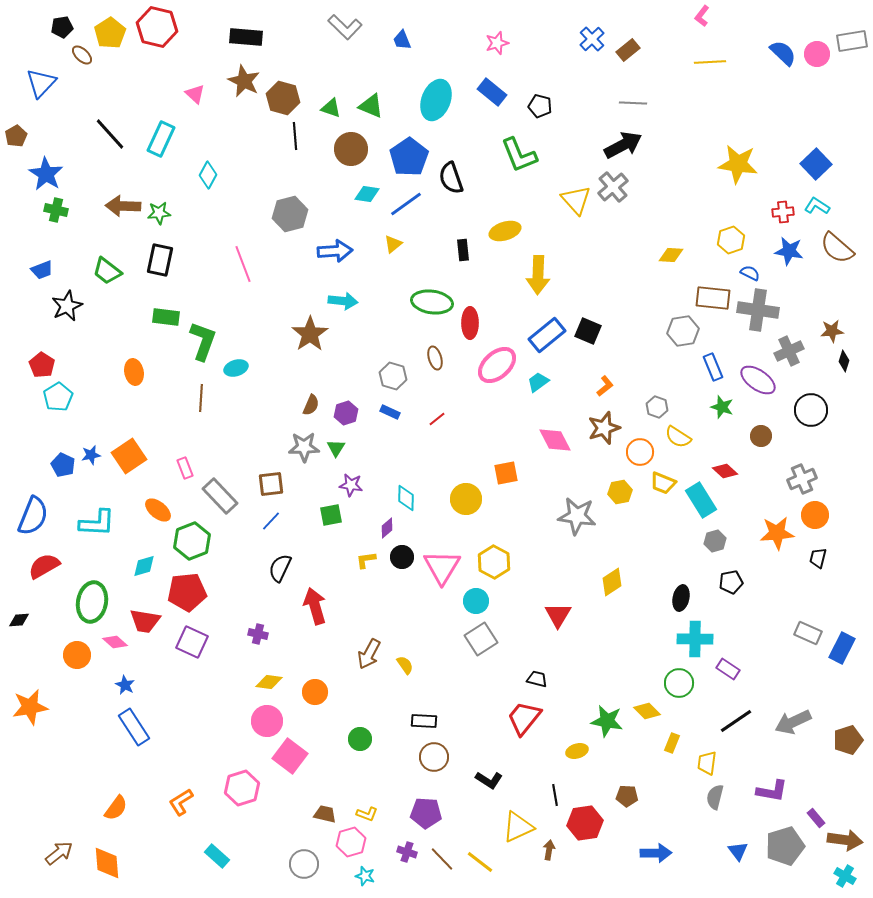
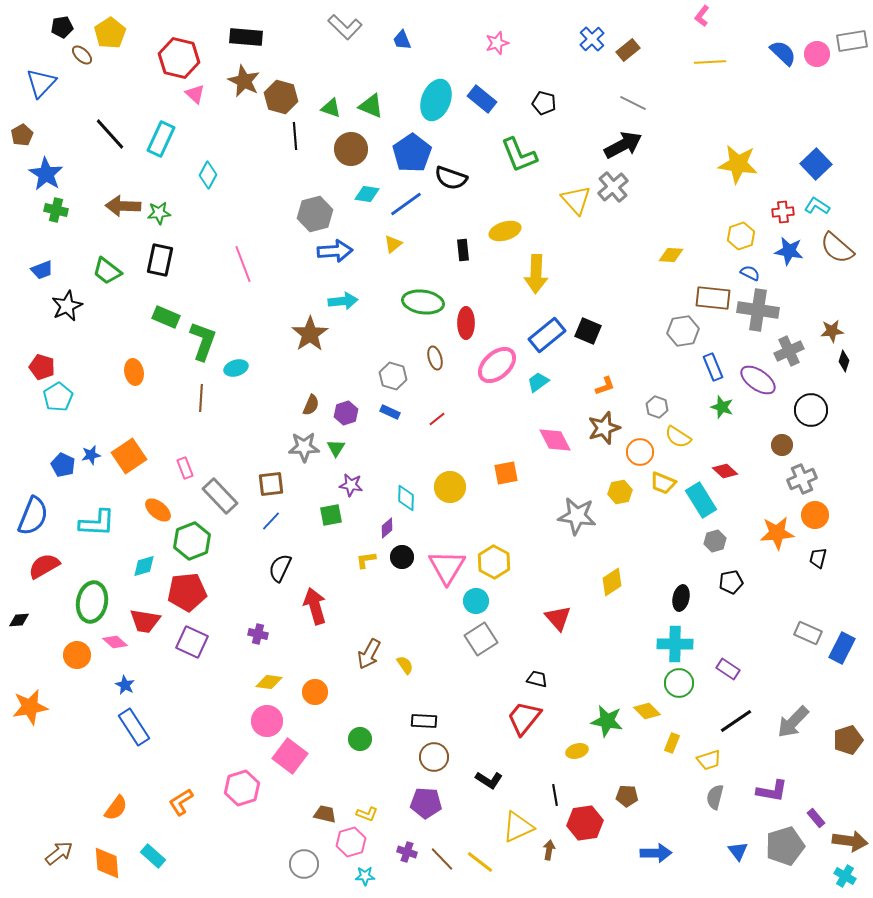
red hexagon at (157, 27): moved 22 px right, 31 px down
blue rectangle at (492, 92): moved 10 px left, 7 px down
brown hexagon at (283, 98): moved 2 px left, 1 px up
gray line at (633, 103): rotated 24 degrees clockwise
black pentagon at (540, 106): moved 4 px right, 3 px up
brown pentagon at (16, 136): moved 6 px right, 1 px up
blue pentagon at (409, 157): moved 3 px right, 4 px up
black semicircle at (451, 178): rotated 52 degrees counterclockwise
gray hexagon at (290, 214): moved 25 px right
yellow hexagon at (731, 240): moved 10 px right, 4 px up
yellow arrow at (538, 275): moved 2 px left, 1 px up
cyan arrow at (343, 301): rotated 12 degrees counterclockwise
green ellipse at (432, 302): moved 9 px left
green rectangle at (166, 317): rotated 16 degrees clockwise
red ellipse at (470, 323): moved 4 px left
red pentagon at (42, 365): moved 2 px down; rotated 15 degrees counterclockwise
orange L-shape at (605, 386): rotated 20 degrees clockwise
brown circle at (761, 436): moved 21 px right, 9 px down
yellow circle at (466, 499): moved 16 px left, 12 px up
pink triangle at (442, 567): moved 5 px right
red triangle at (558, 615): moved 3 px down; rotated 12 degrees counterclockwise
cyan cross at (695, 639): moved 20 px left, 5 px down
gray arrow at (793, 722): rotated 21 degrees counterclockwise
yellow trapezoid at (707, 763): moved 2 px right, 3 px up; rotated 115 degrees counterclockwise
purple pentagon at (426, 813): moved 10 px up
brown arrow at (845, 840): moved 5 px right, 1 px down
cyan rectangle at (217, 856): moved 64 px left
cyan star at (365, 876): rotated 18 degrees counterclockwise
